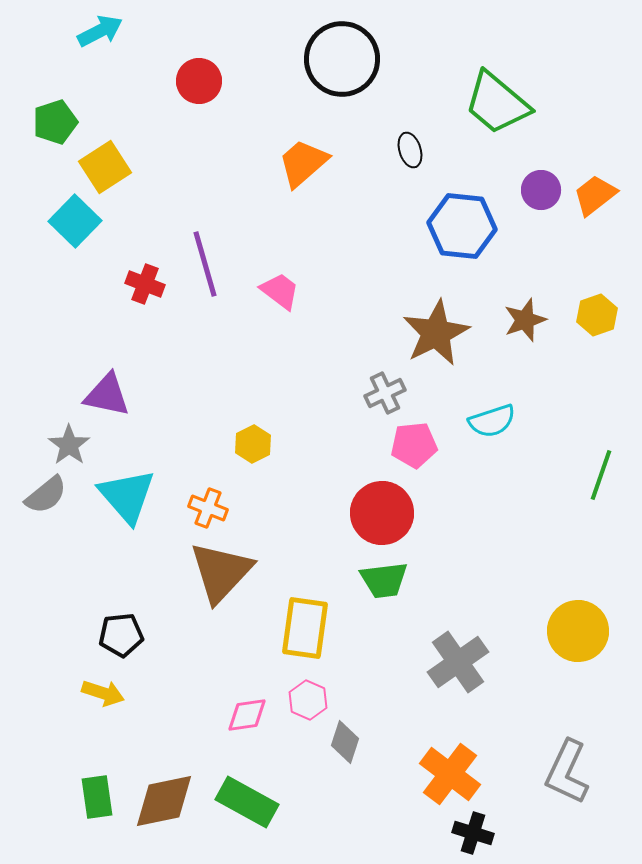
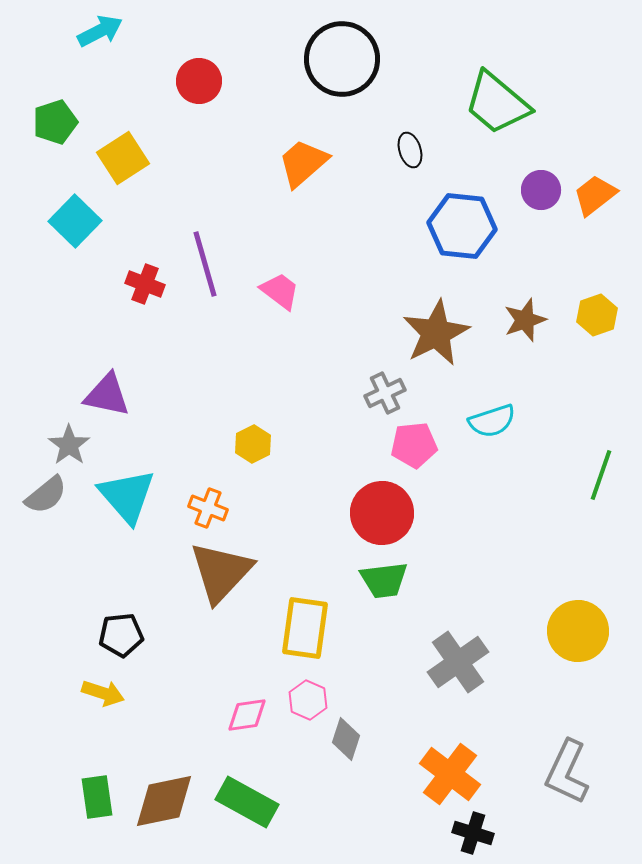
yellow square at (105, 167): moved 18 px right, 9 px up
gray diamond at (345, 742): moved 1 px right, 3 px up
